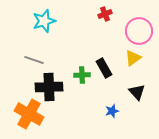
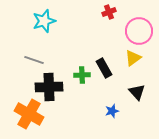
red cross: moved 4 px right, 2 px up
